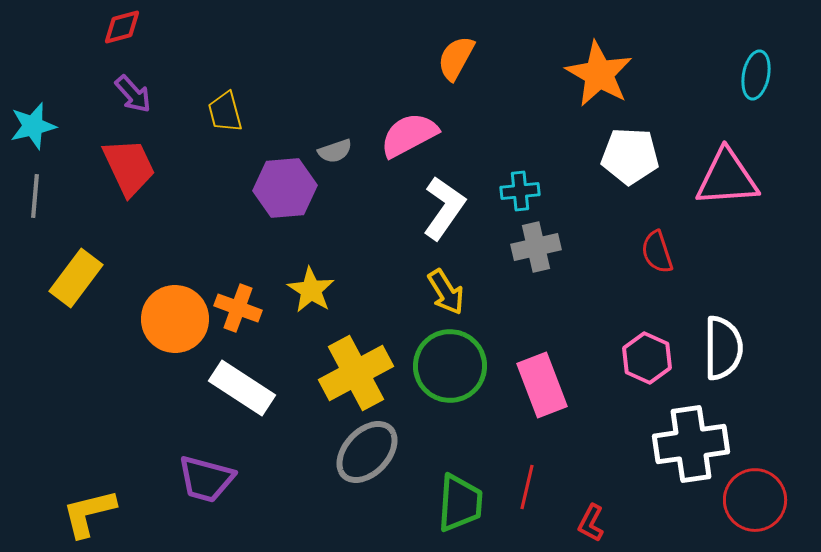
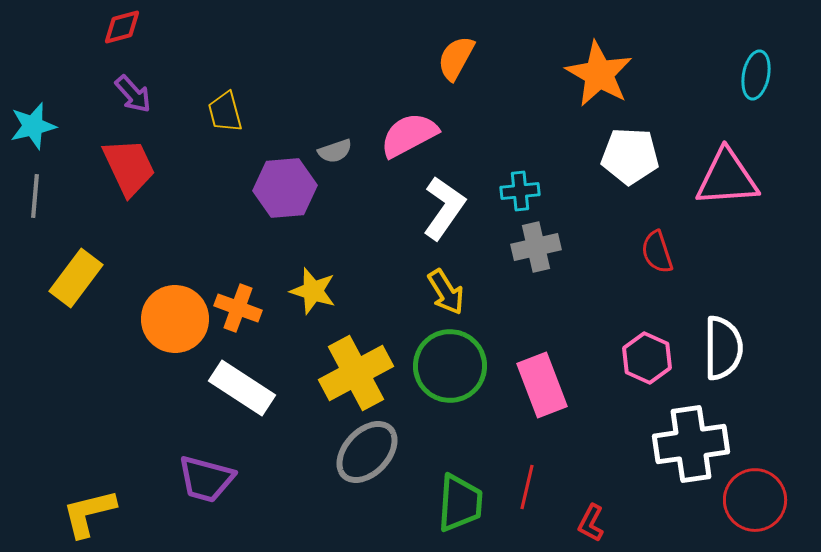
yellow star: moved 2 px right, 1 px down; rotated 15 degrees counterclockwise
